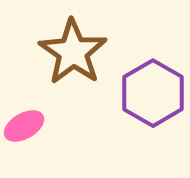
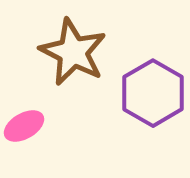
brown star: rotated 8 degrees counterclockwise
